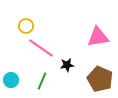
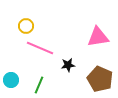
pink line: moved 1 px left; rotated 12 degrees counterclockwise
black star: moved 1 px right
green line: moved 3 px left, 4 px down
